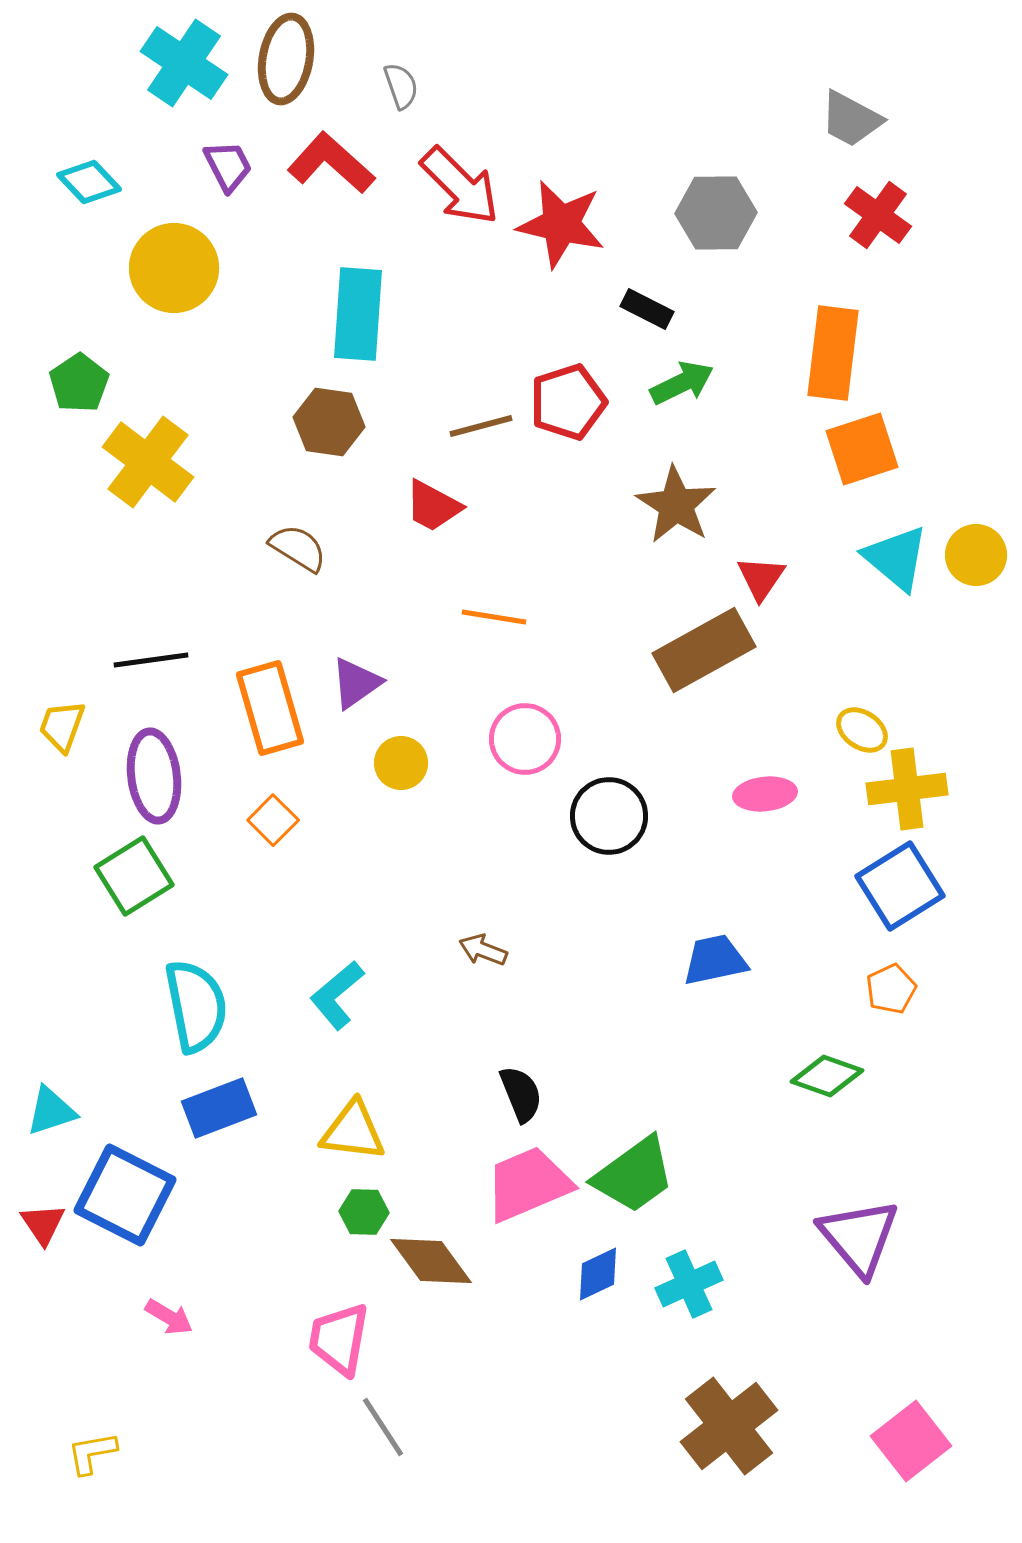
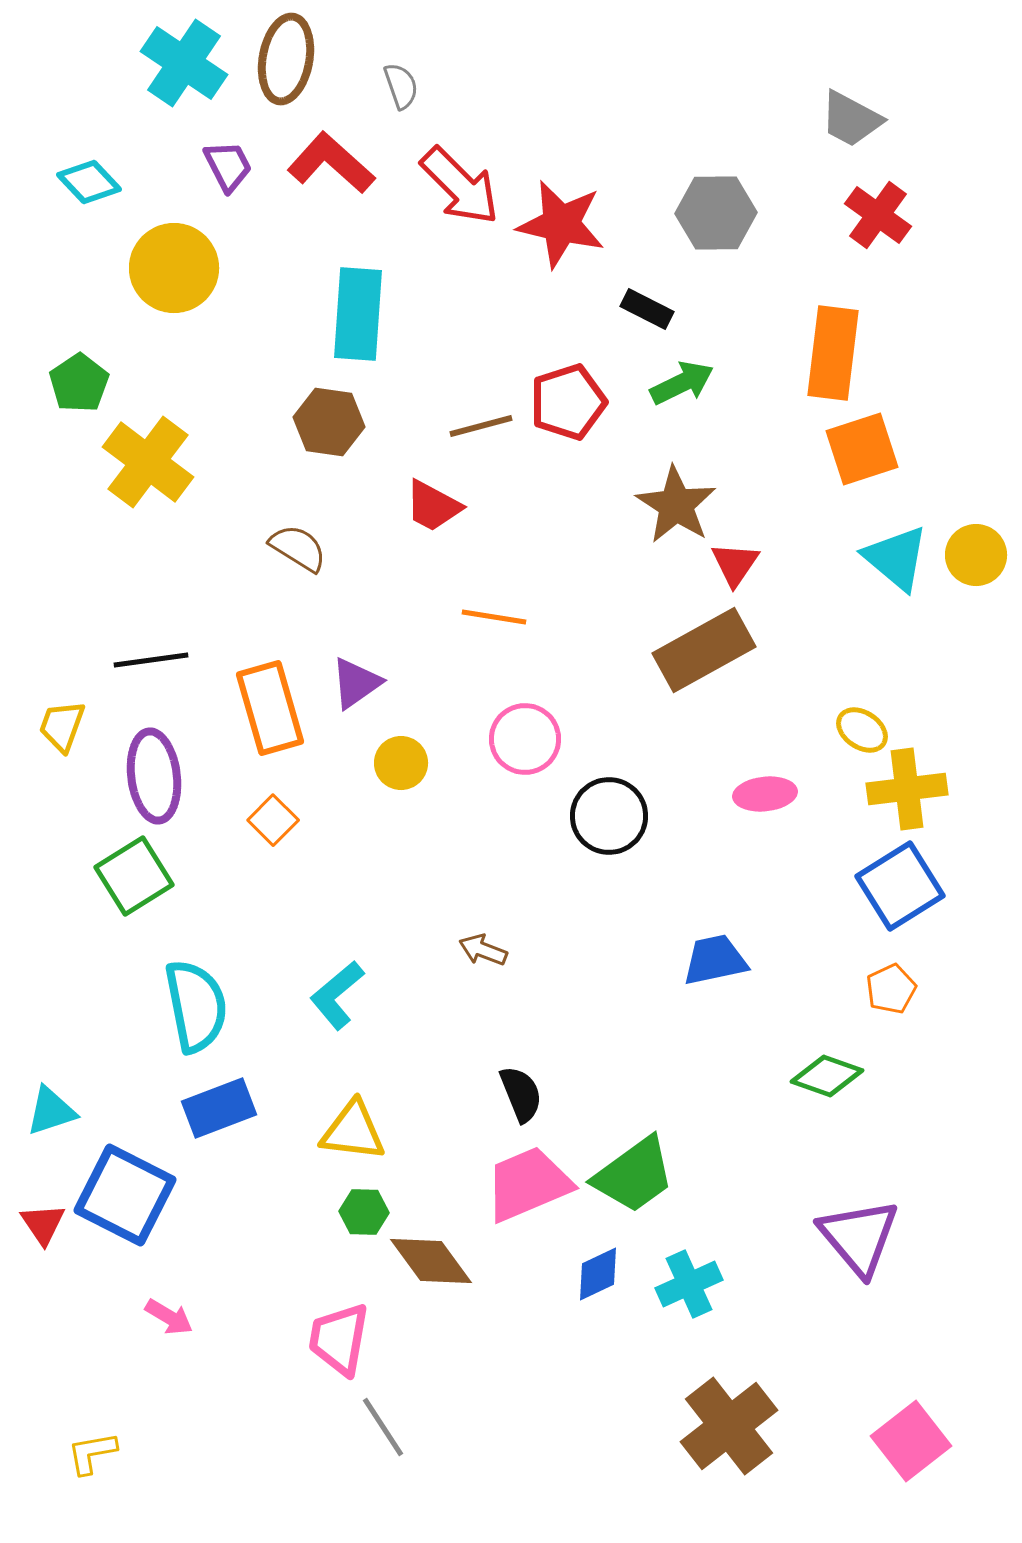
red triangle at (761, 578): moved 26 px left, 14 px up
